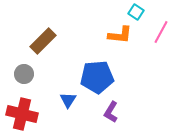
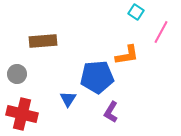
orange L-shape: moved 7 px right, 20 px down; rotated 15 degrees counterclockwise
brown rectangle: rotated 40 degrees clockwise
gray circle: moved 7 px left
blue triangle: moved 1 px up
